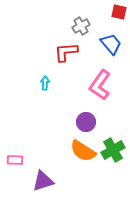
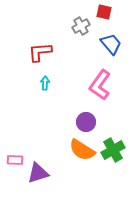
red square: moved 15 px left
red L-shape: moved 26 px left
orange semicircle: moved 1 px left, 1 px up
purple triangle: moved 5 px left, 8 px up
